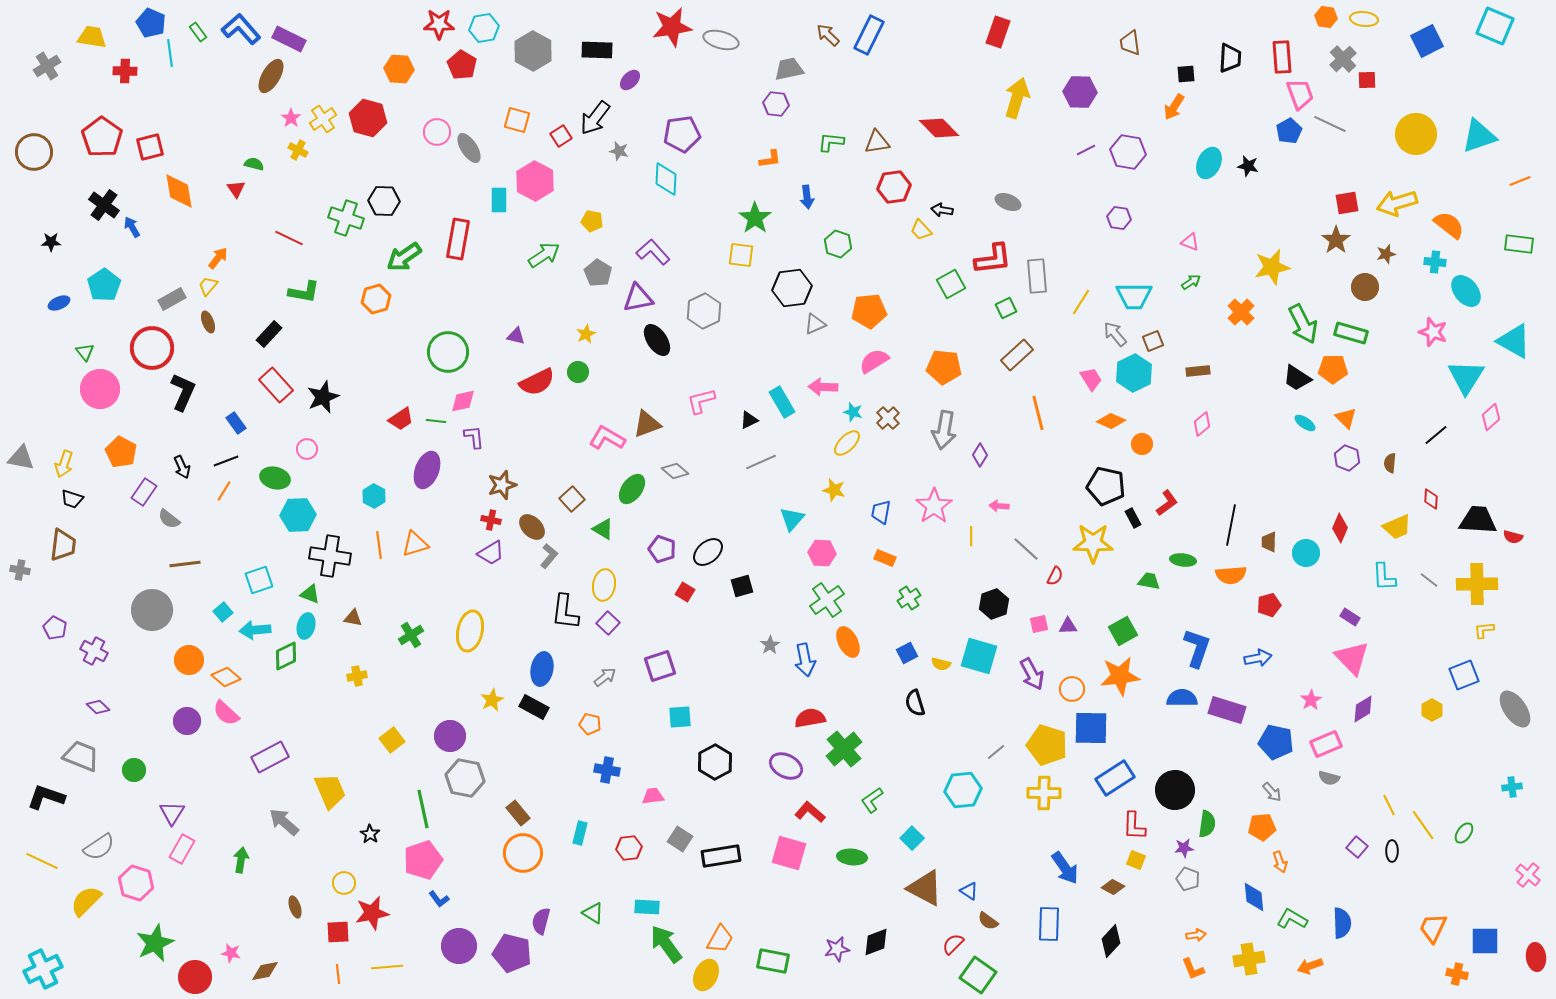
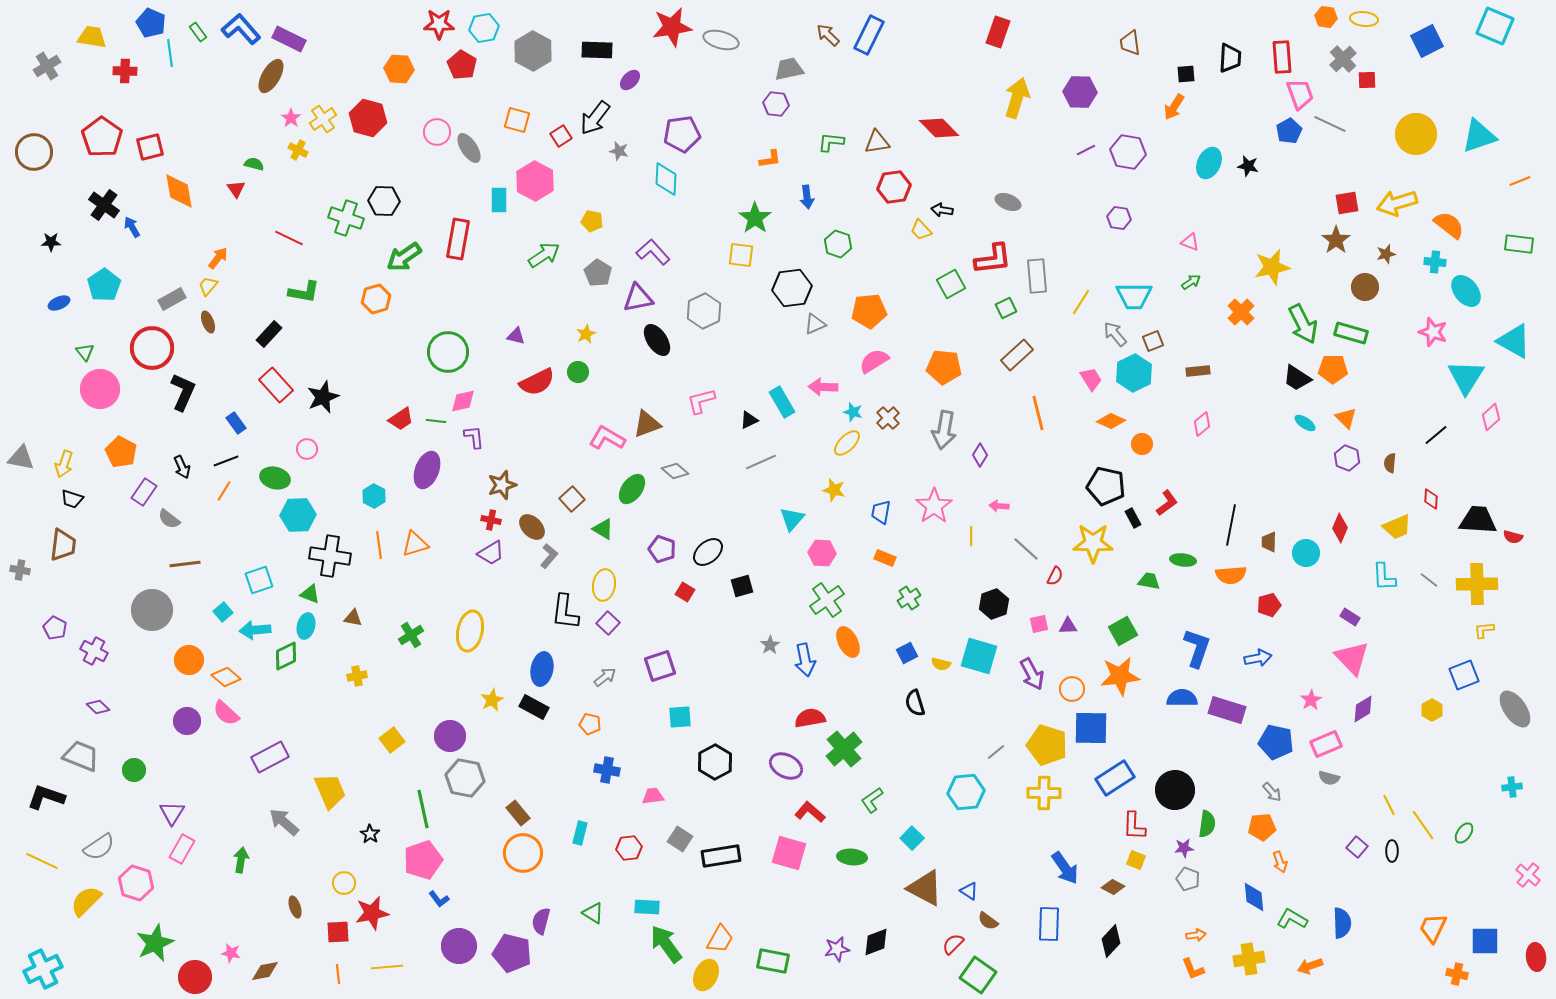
cyan hexagon at (963, 790): moved 3 px right, 2 px down
